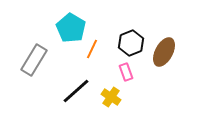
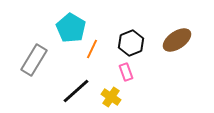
brown ellipse: moved 13 px right, 12 px up; rotated 28 degrees clockwise
